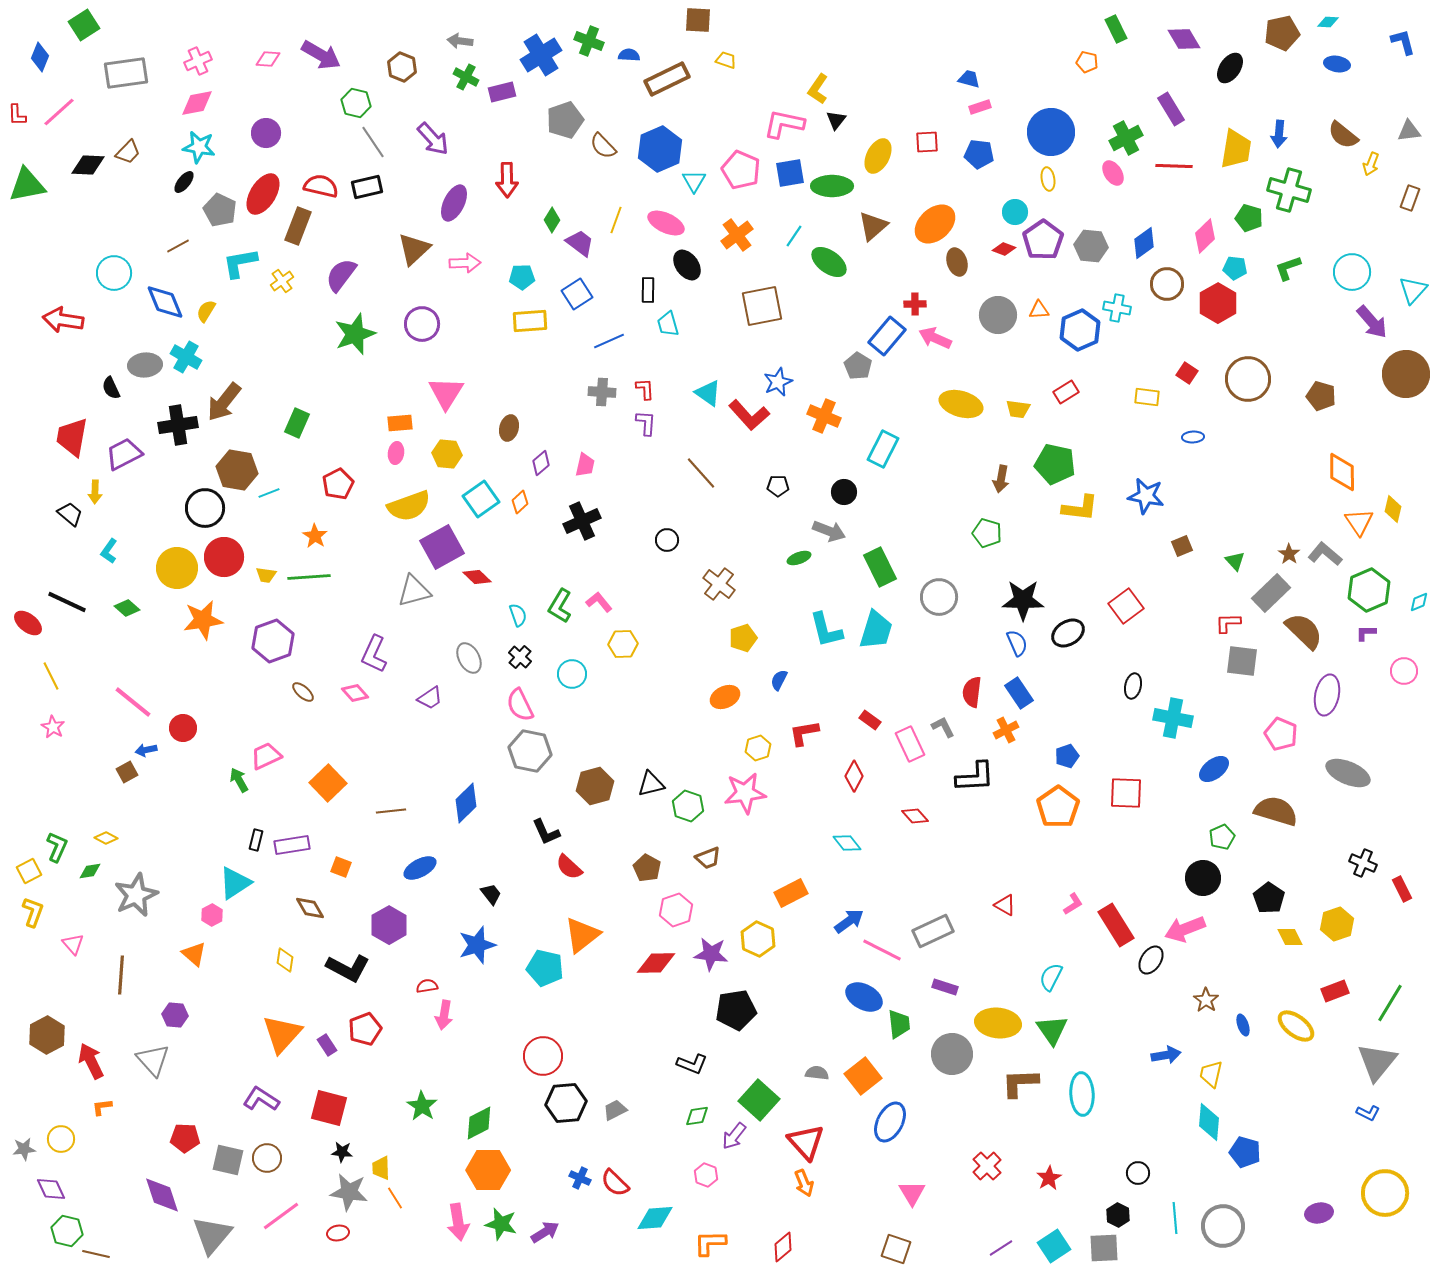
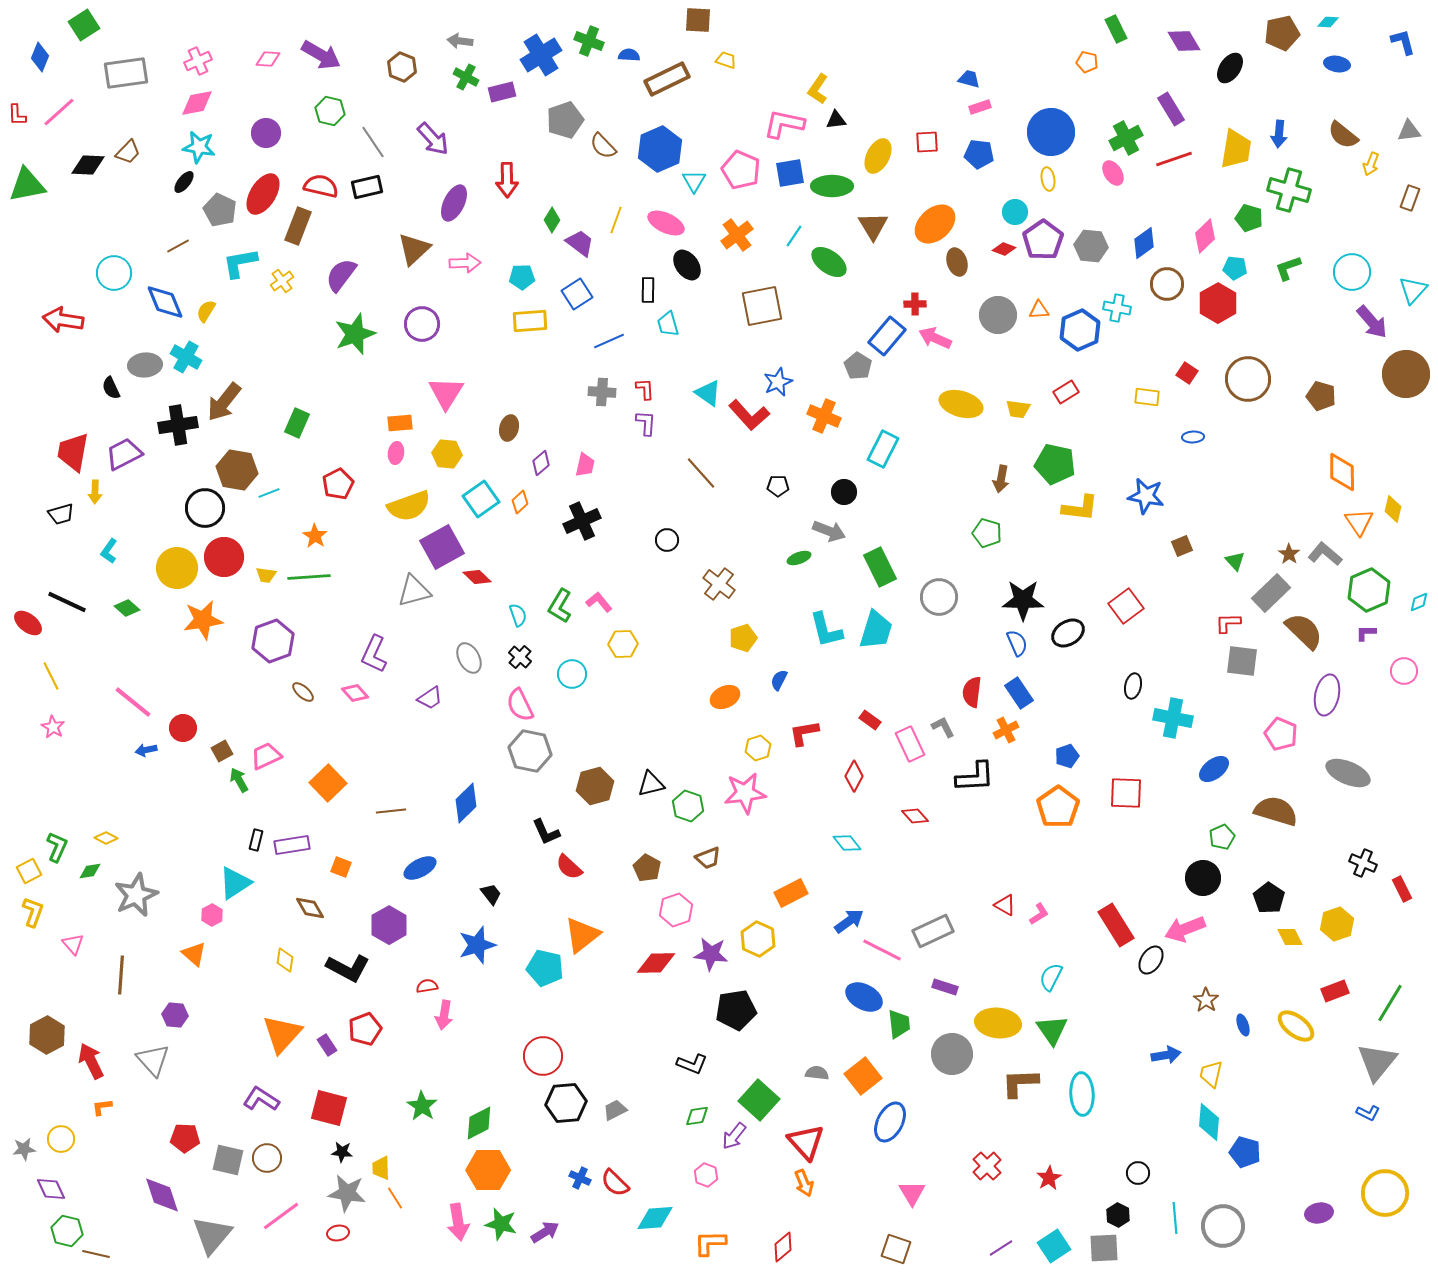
purple diamond at (1184, 39): moved 2 px down
green hexagon at (356, 103): moved 26 px left, 8 px down
black triangle at (836, 120): rotated 45 degrees clockwise
red line at (1174, 166): moved 7 px up; rotated 21 degrees counterclockwise
brown triangle at (873, 226): rotated 20 degrees counterclockwise
red trapezoid at (72, 437): moved 1 px right, 15 px down
black trapezoid at (70, 514): moved 9 px left; rotated 124 degrees clockwise
brown square at (127, 772): moved 95 px right, 21 px up
pink L-shape at (1073, 904): moved 34 px left, 10 px down
gray star at (349, 1192): moved 2 px left, 1 px down
